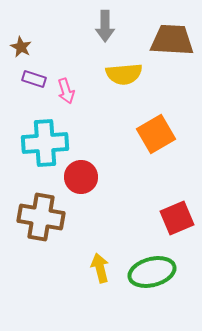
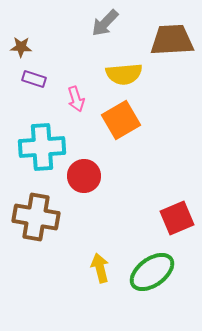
gray arrow: moved 3 px up; rotated 44 degrees clockwise
brown trapezoid: rotated 6 degrees counterclockwise
brown star: rotated 25 degrees counterclockwise
pink arrow: moved 10 px right, 8 px down
orange square: moved 35 px left, 14 px up
cyan cross: moved 3 px left, 4 px down
red circle: moved 3 px right, 1 px up
brown cross: moved 5 px left
green ellipse: rotated 21 degrees counterclockwise
